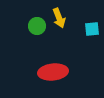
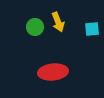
yellow arrow: moved 1 px left, 4 px down
green circle: moved 2 px left, 1 px down
